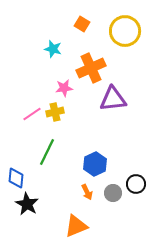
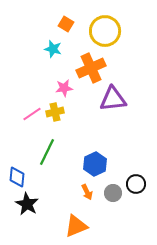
orange square: moved 16 px left
yellow circle: moved 20 px left
blue diamond: moved 1 px right, 1 px up
